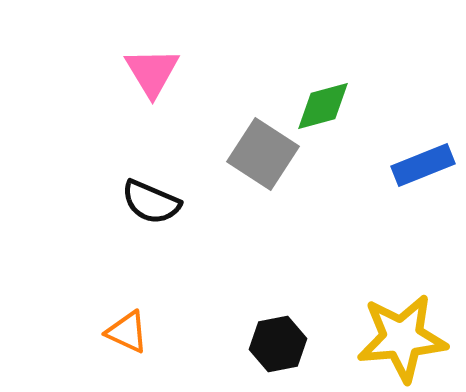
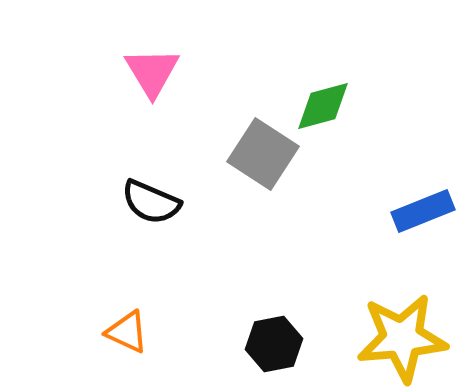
blue rectangle: moved 46 px down
black hexagon: moved 4 px left
